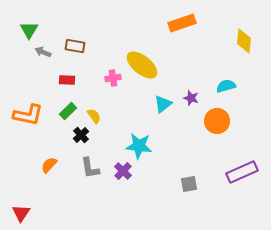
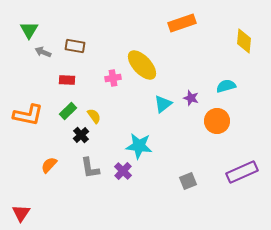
yellow ellipse: rotated 8 degrees clockwise
gray square: moved 1 px left, 3 px up; rotated 12 degrees counterclockwise
